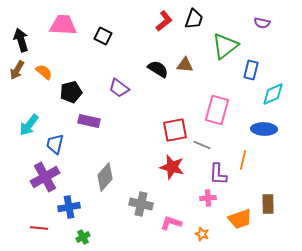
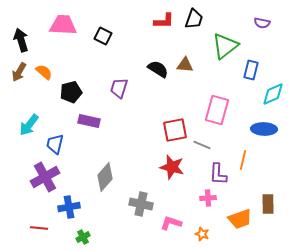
red L-shape: rotated 40 degrees clockwise
brown arrow: moved 2 px right, 2 px down
purple trapezoid: rotated 70 degrees clockwise
